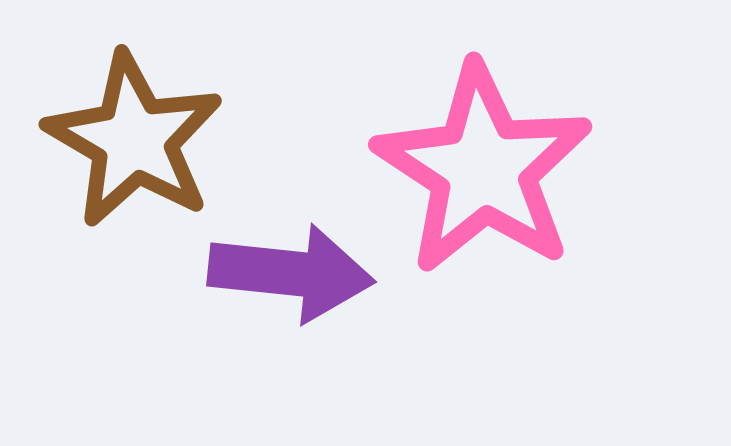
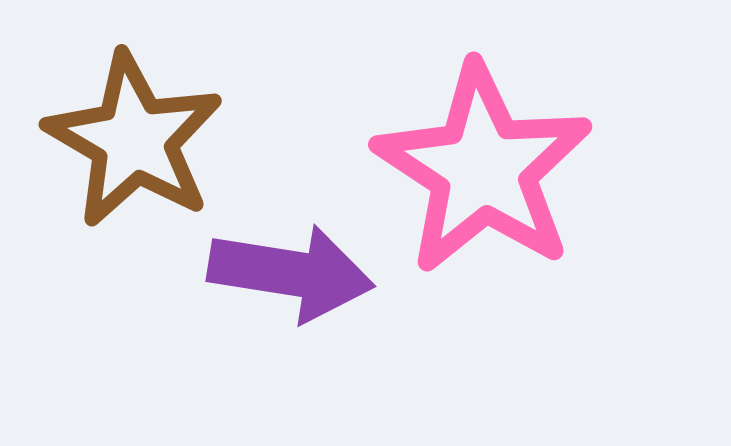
purple arrow: rotated 3 degrees clockwise
